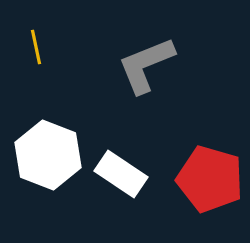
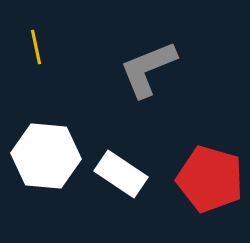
gray L-shape: moved 2 px right, 4 px down
white hexagon: moved 2 px left, 1 px down; rotated 16 degrees counterclockwise
